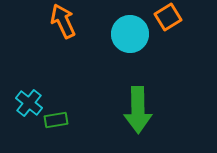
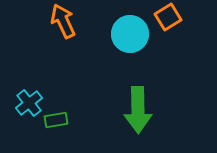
cyan cross: rotated 12 degrees clockwise
